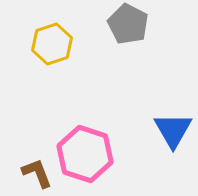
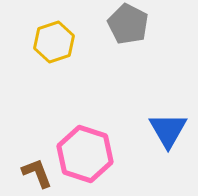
yellow hexagon: moved 2 px right, 2 px up
blue triangle: moved 5 px left
